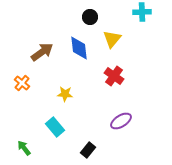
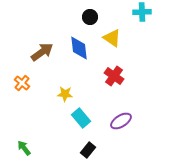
yellow triangle: moved 1 px up; rotated 36 degrees counterclockwise
cyan rectangle: moved 26 px right, 9 px up
